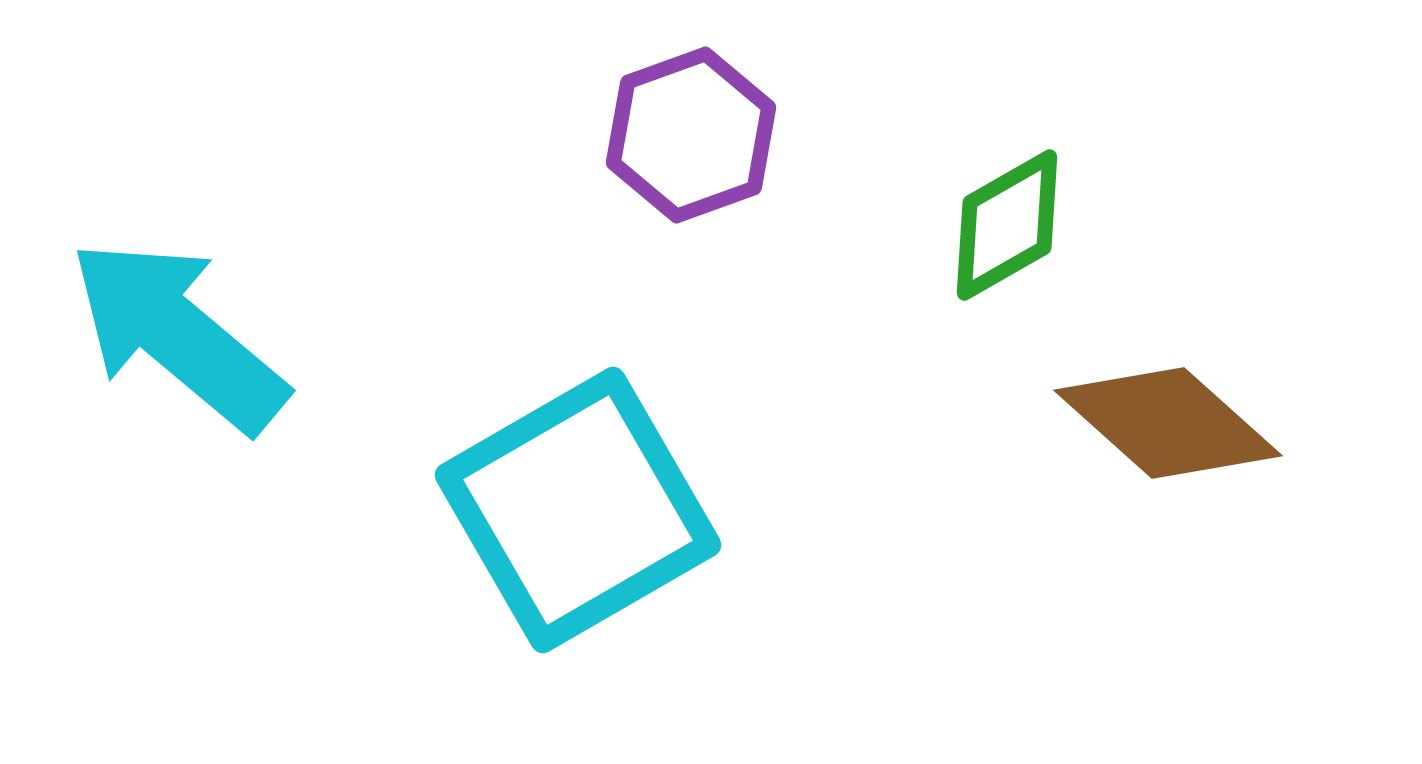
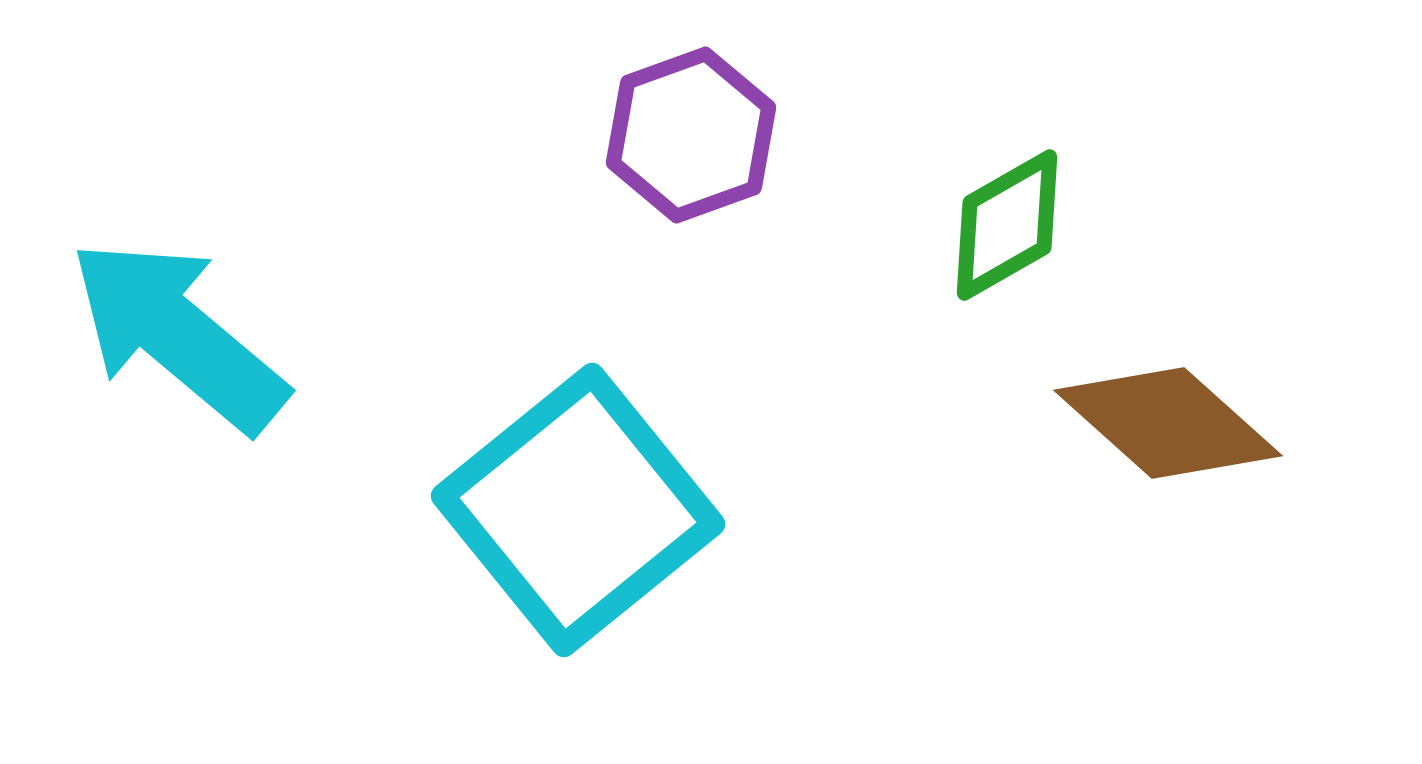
cyan square: rotated 9 degrees counterclockwise
